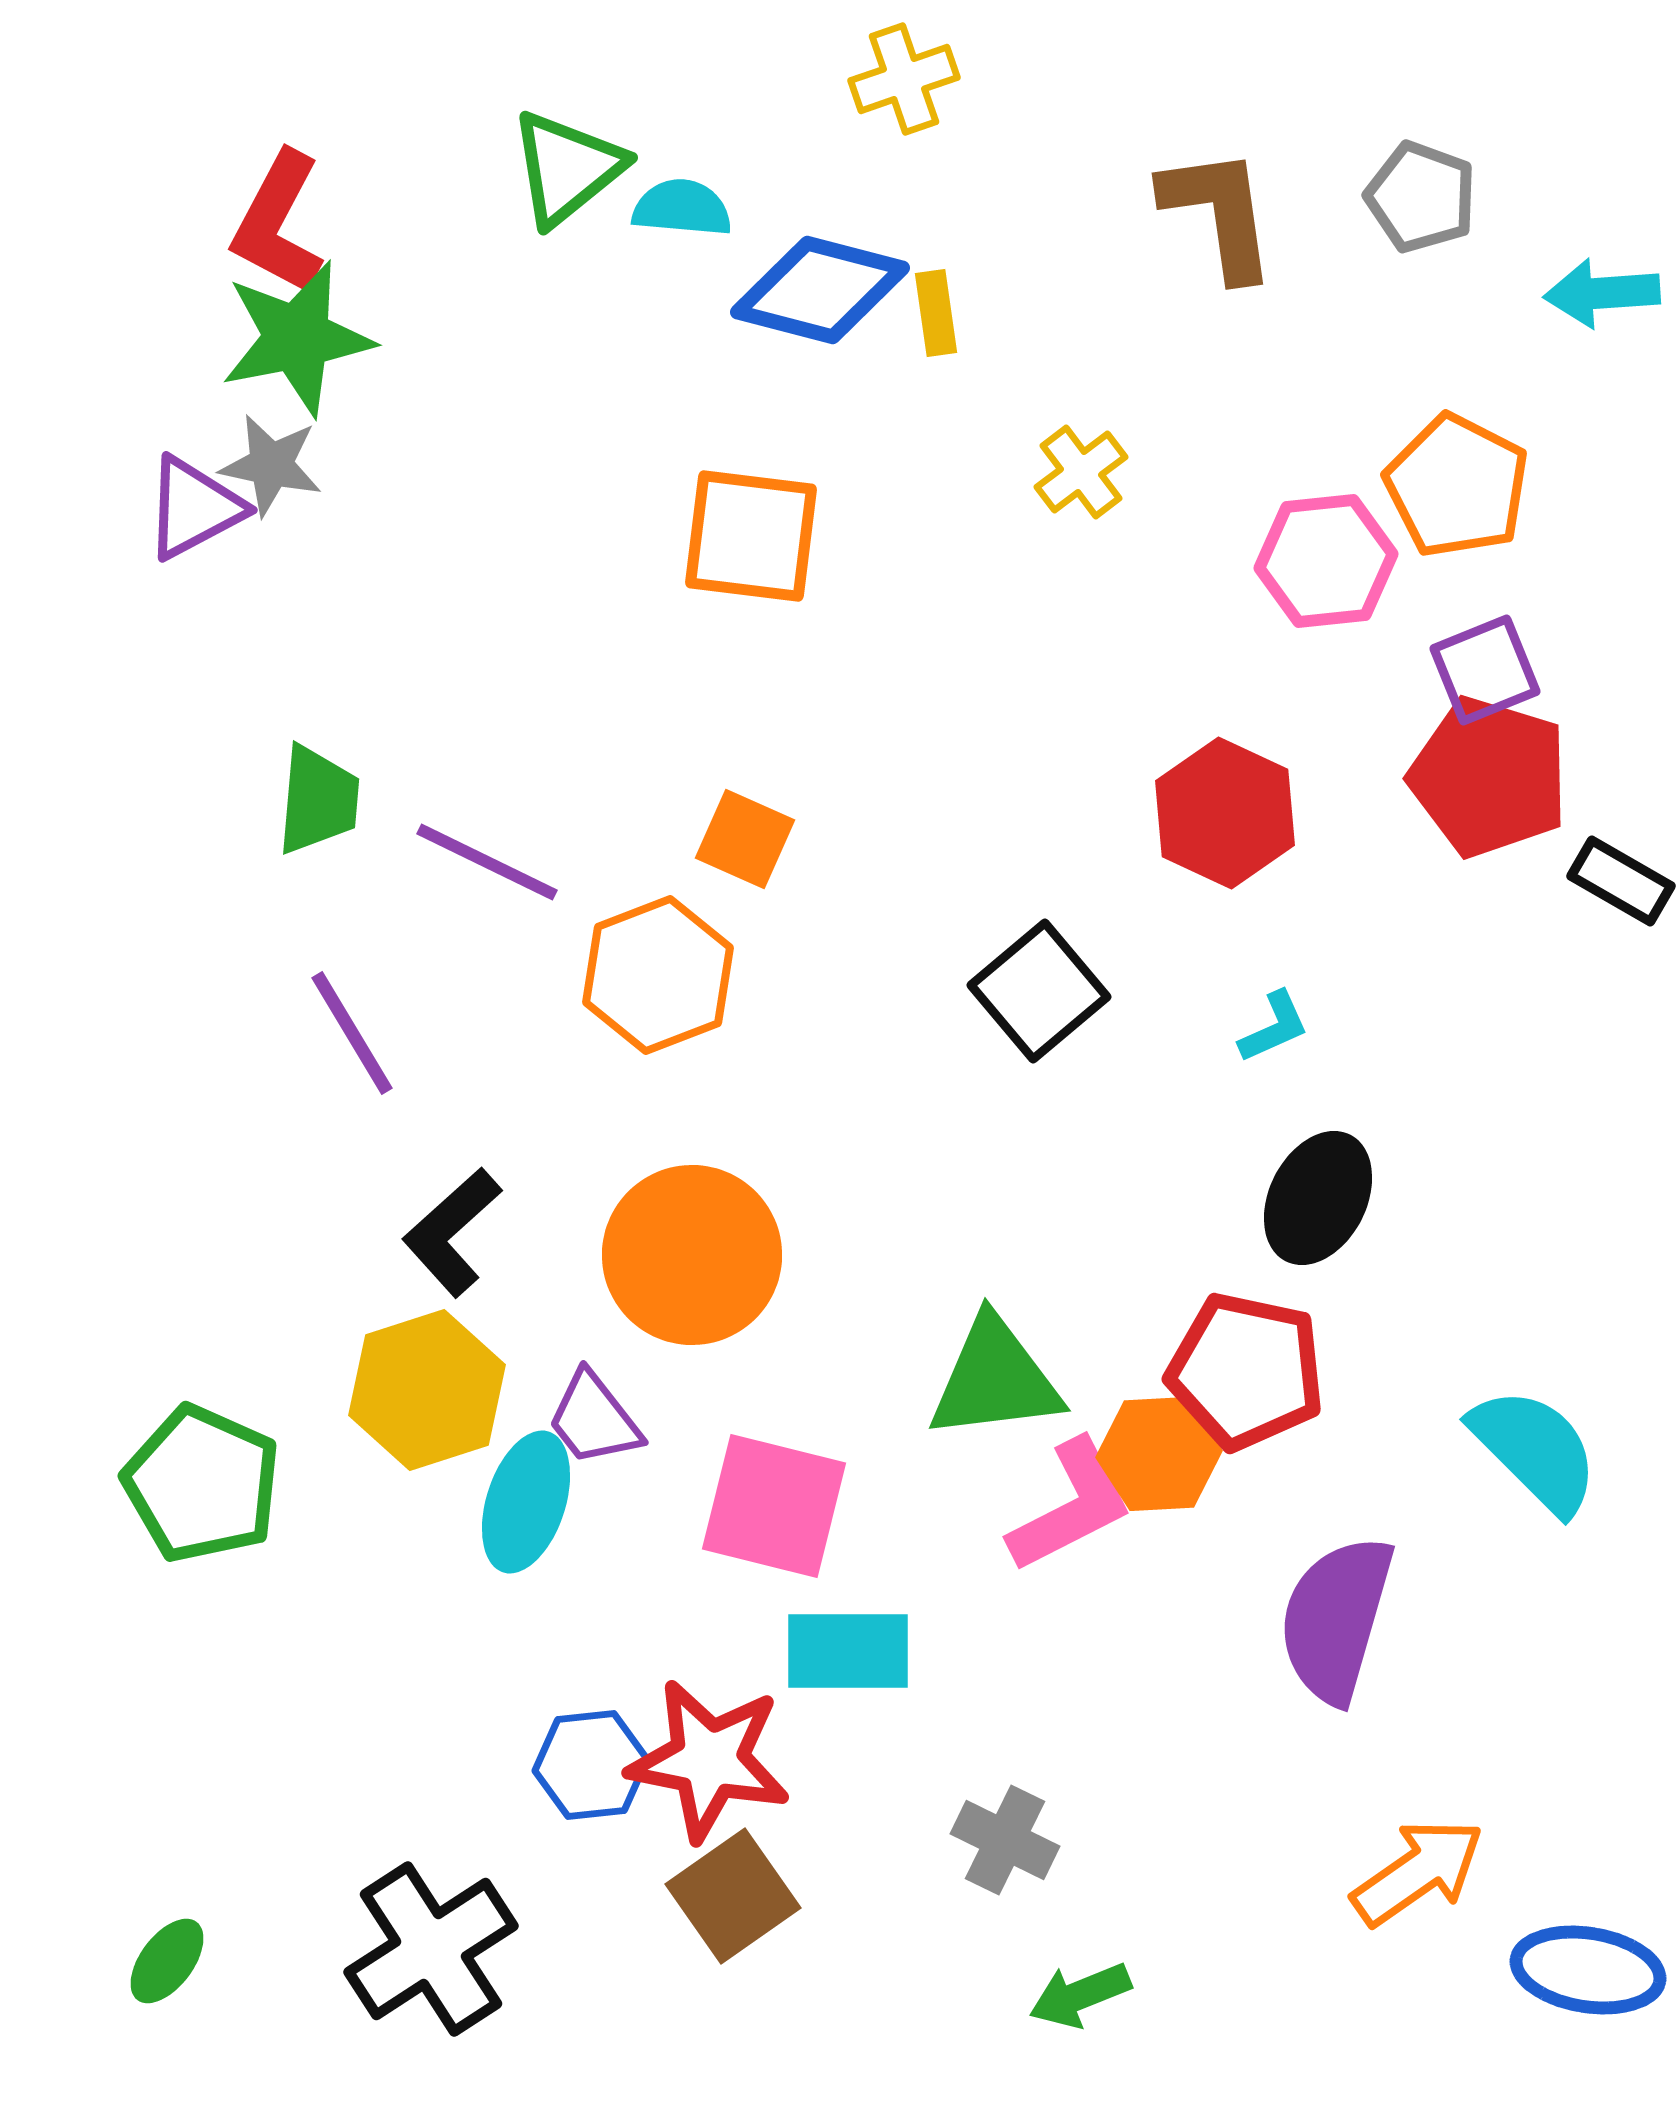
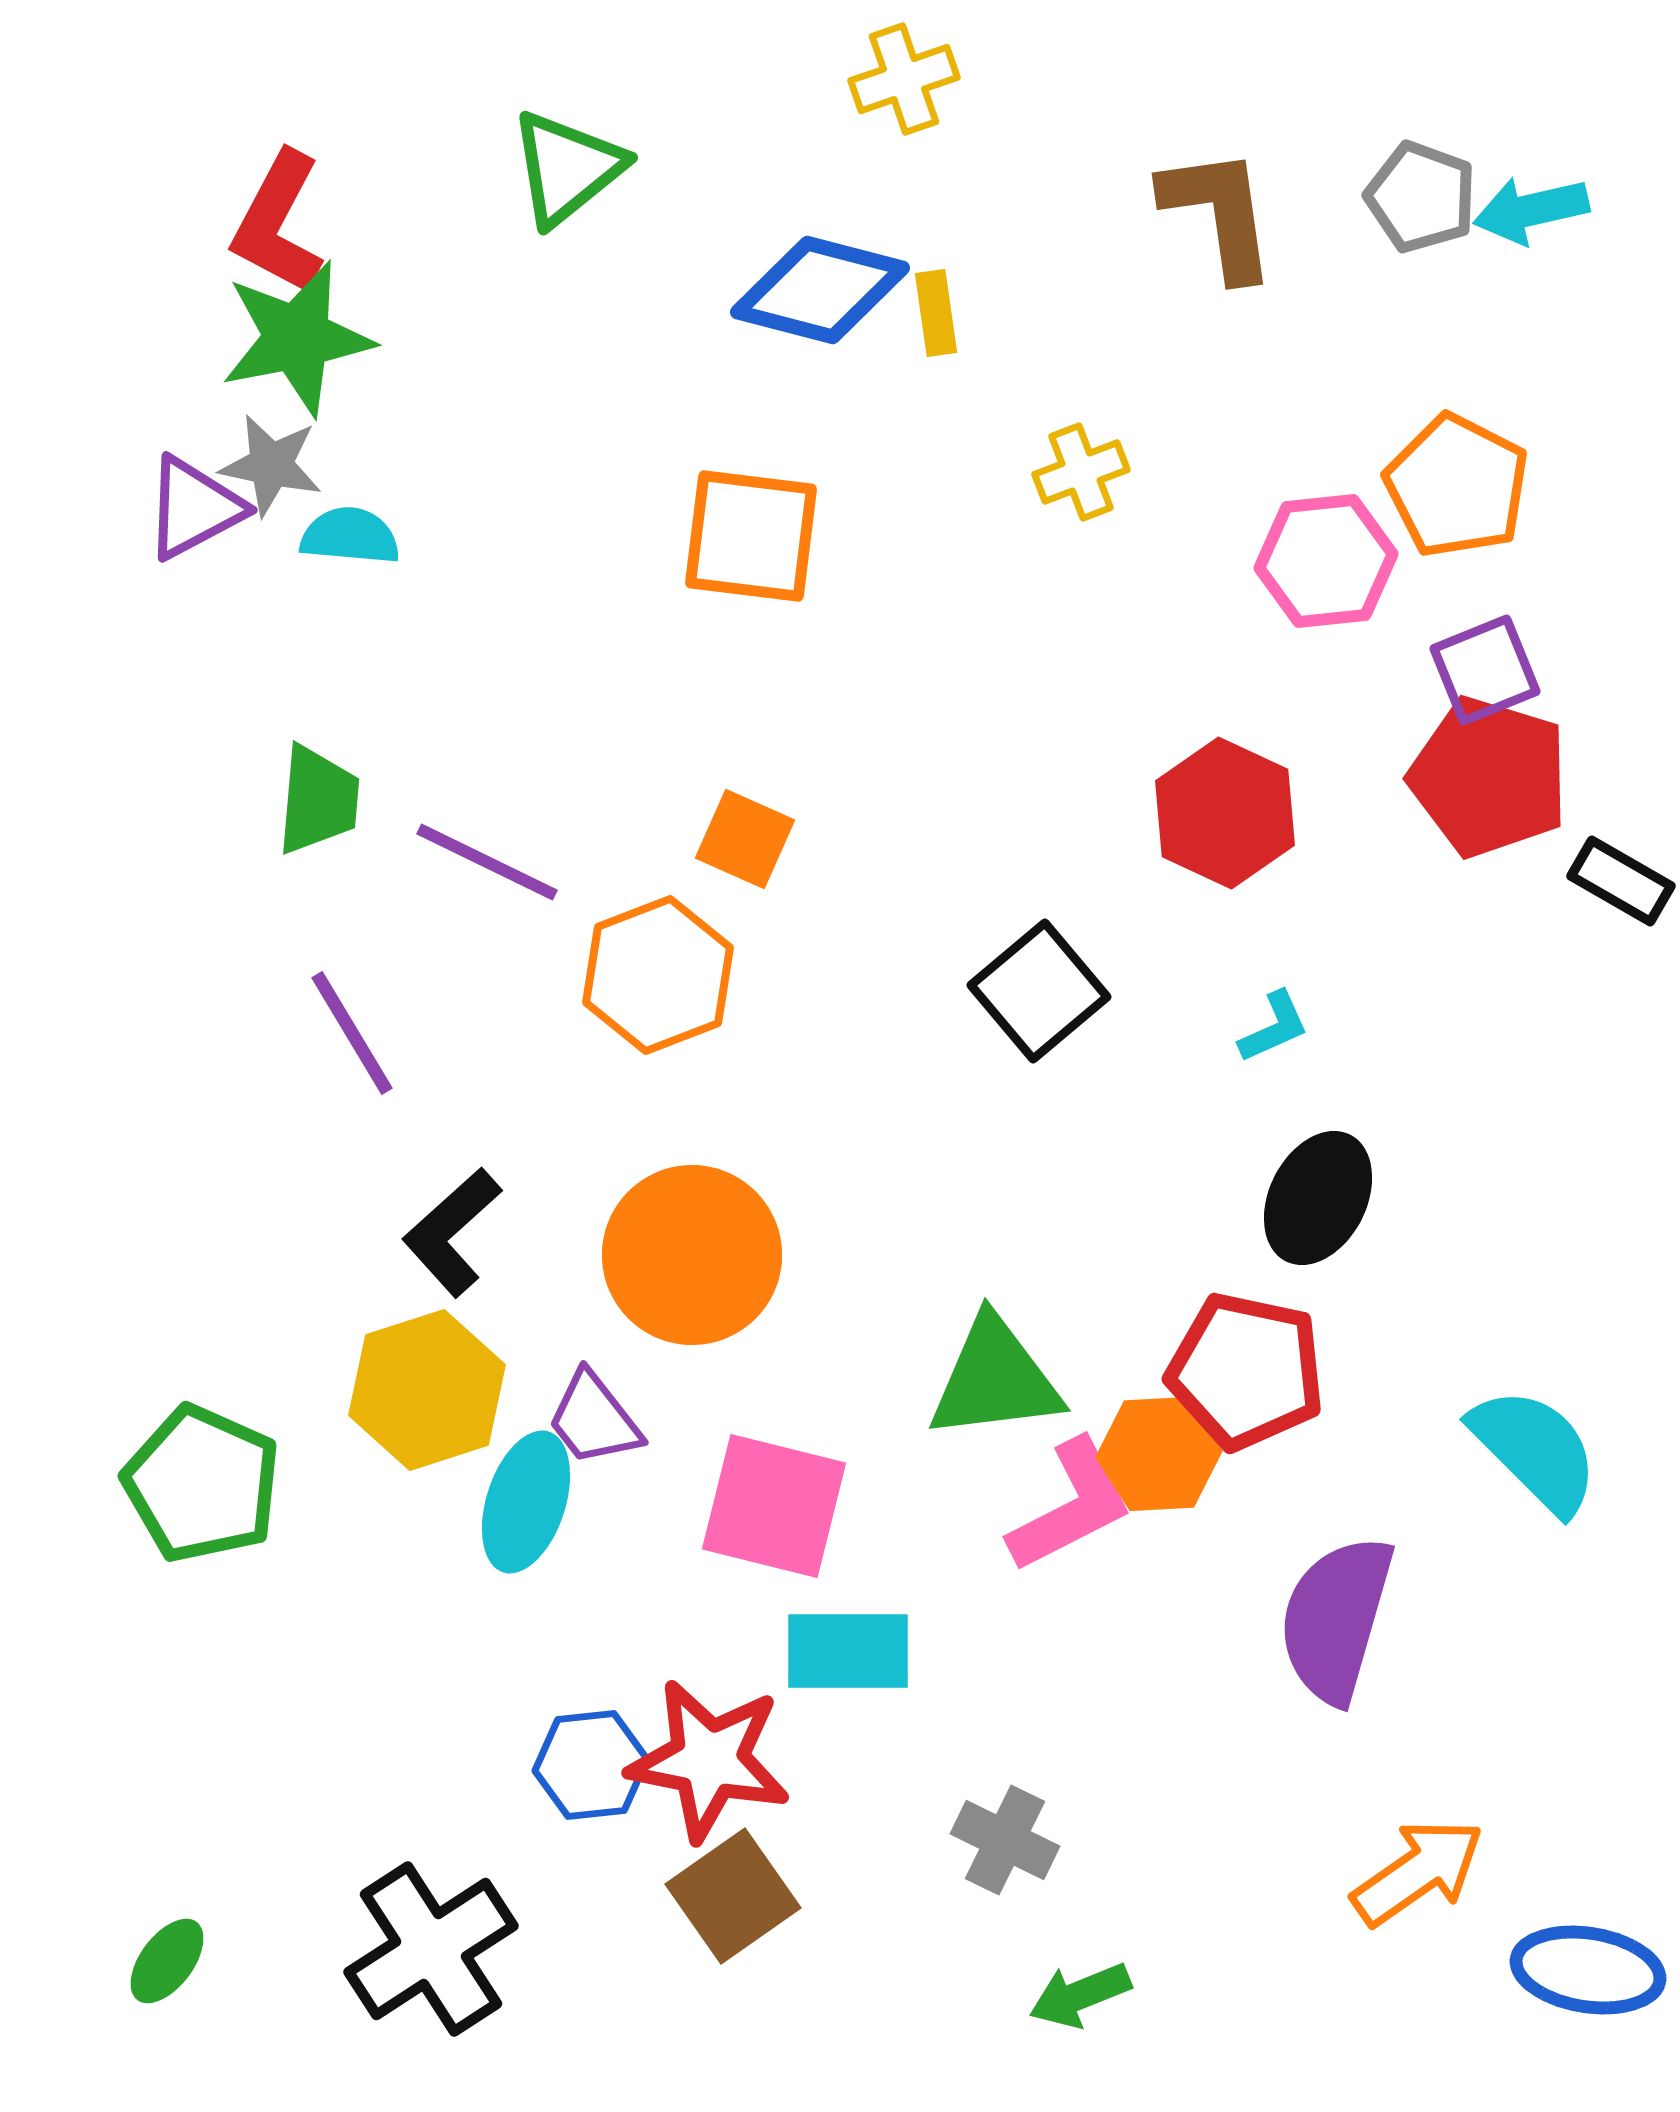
cyan semicircle at (682, 208): moved 332 px left, 328 px down
cyan arrow at (1602, 293): moved 71 px left, 83 px up; rotated 9 degrees counterclockwise
yellow cross at (1081, 472): rotated 16 degrees clockwise
